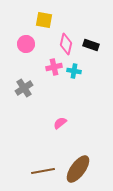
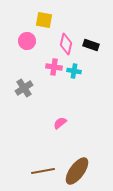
pink circle: moved 1 px right, 3 px up
pink cross: rotated 21 degrees clockwise
brown ellipse: moved 1 px left, 2 px down
